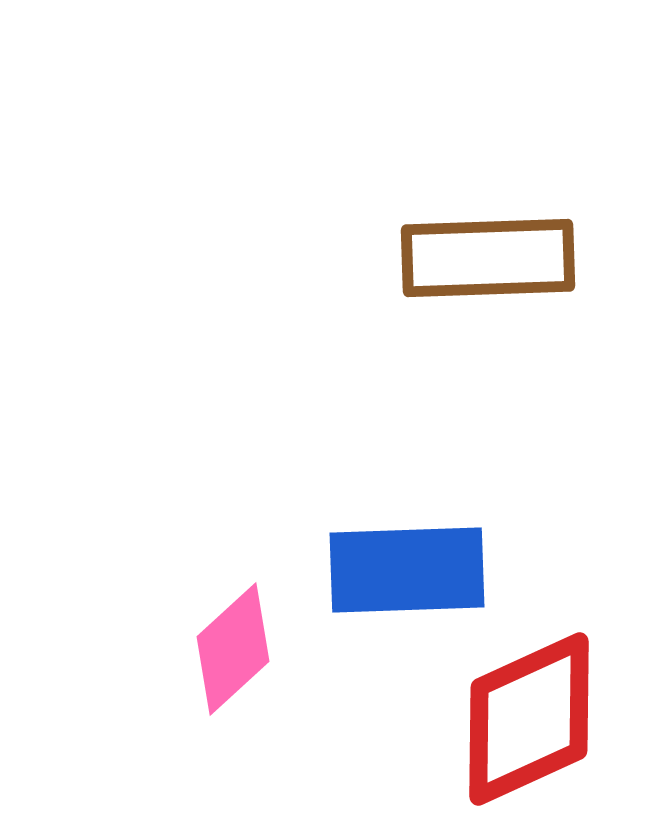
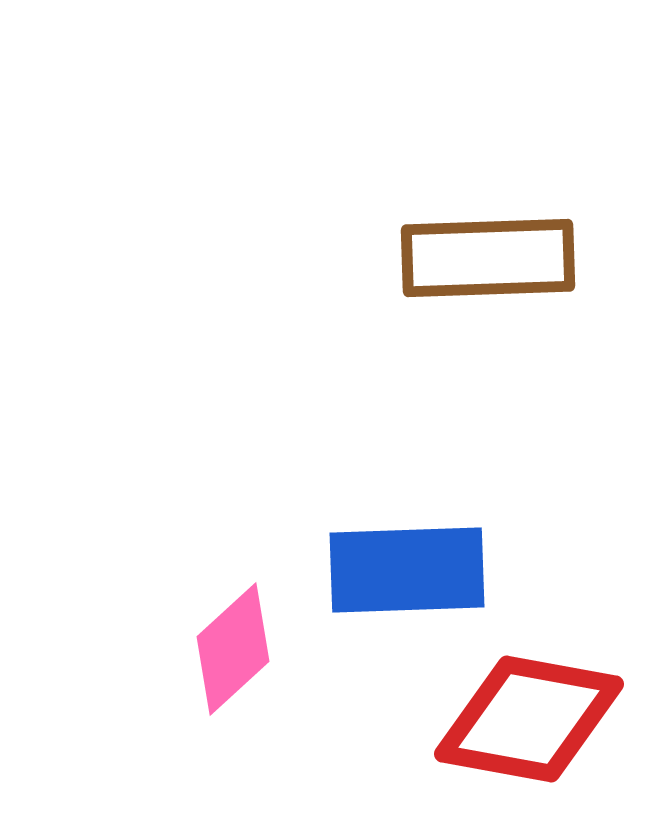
red diamond: rotated 35 degrees clockwise
